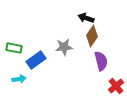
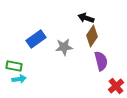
green rectangle: moved 18 px down
blue rectangle: moved 21 px up
